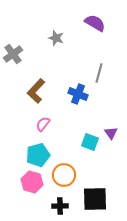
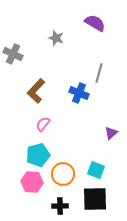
gray cross: rotated 30 degrees counterclockwise
blue cross: moved 1 px right, 1 px up
purple triangle: rotated 24 degrees clockwise
cyan square: moved 6 px right, 28 px down
orange circle: moved 1 px left, 1 px up
pink hexagon: rotated 10 degrees counterclockwise
